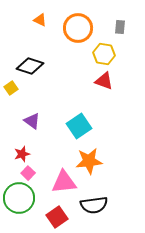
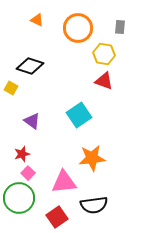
orange triangle: moved 3 px left
yellow square: rotated 24 degrees counterclockwise
cyan square: moved 11 px up
orange star: moved 3 px right, 3 px up
